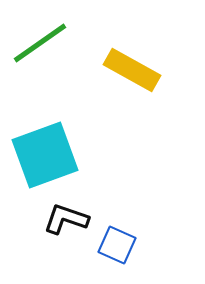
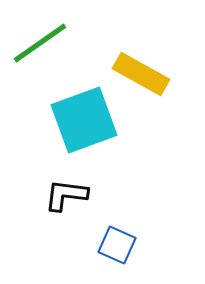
yellow rectangle: moved 9 px right, 4 px down
cyan square: moved 39 px right, 35 px up
black L-shape: moved 24 px up; rotated 12 degrees counterclockwise
